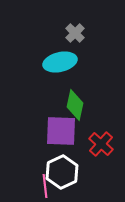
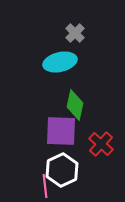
white hexagon: moved 2 px up
